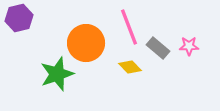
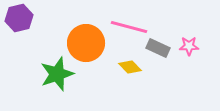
pink line: rotated 54 degrees counterclockwise
gray rectangle: rotated 15 degrees counterclockwise
